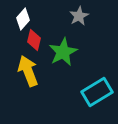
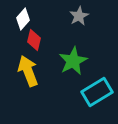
green star: moved 10 px right, 9 px down
